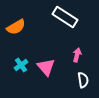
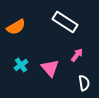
white rectangle: moved 5 px down
pink arrow: rotated 24 degrees clockwise
pink triangle: moved 4 px right, 1 px down
white semicircle: moved 1 px right, 3 px down
